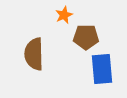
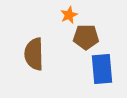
orange star: moved 5 px right
